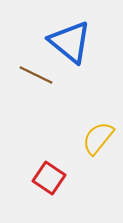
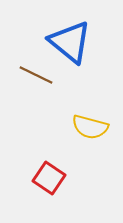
yellow semicircle: moved 8 px left, 11 px up; rotated 114 degrees counterclockwise
